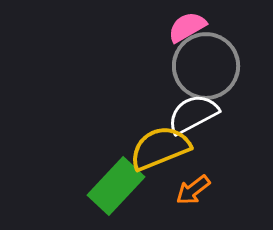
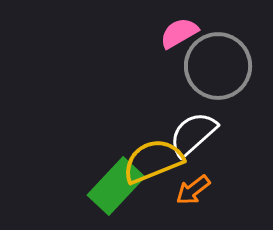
pink semicircle: moved 8 px left, 6 px down
gray circle: moved 12 px right
white semicircle: moved 20 px down; rotated 14 degrees counterclockwise
yellow semicircle: moved 7 px left, 13 px down
